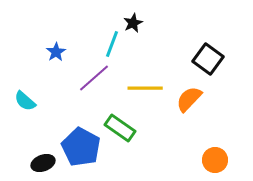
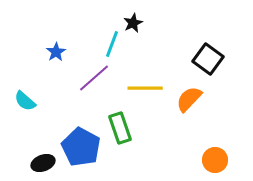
green rectangle: rotated 36 degrees clockwise
